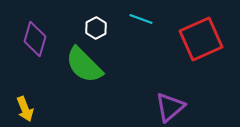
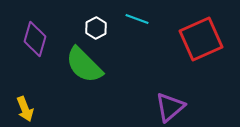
cyan line: moved 4 px left
